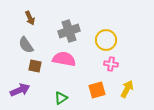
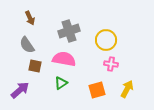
gray semicircle: moved 1 px right
purple arrow: rotated 18 degrees counterclockwise
green triangle: moved 15 px up
